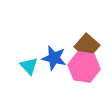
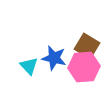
brown square: rotated 10 degrees counterclockwise
pink hexagon: rotated 12 degrees counterclockwise
